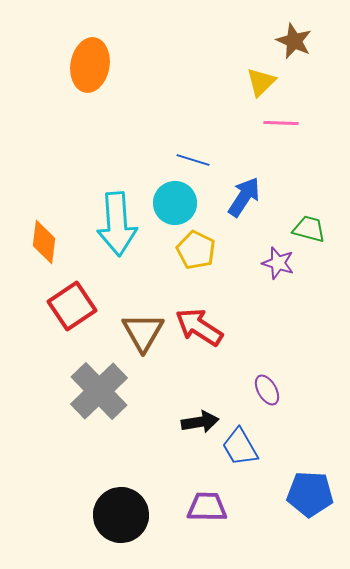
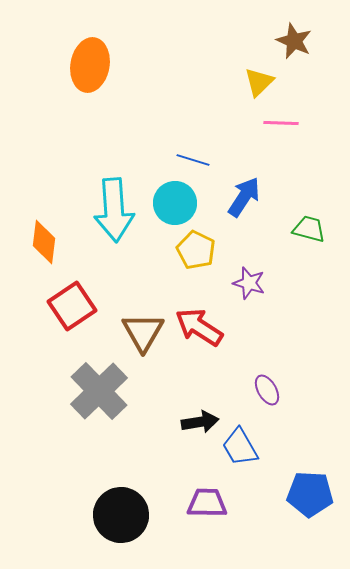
yellow triangle: moved 2 px left
cyan arrow: moved 3 px left, 14 px up
purple star: moved 29 px left, 20 px down
purple trapezoid: moved 4 px up
